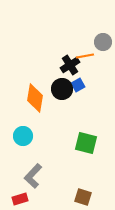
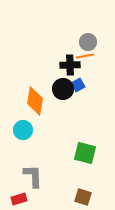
gray circle: moved 15 px left
black cross: rotated 30 degrees clockwise
black circle: moved 1 px right
orange diamond: moved 3 px down
cyan circle: moved 6 px up
green square: moved 1 px left, 10 px down
gray L-shape: rotated 135 degrees clockwise
red rectangle: moved 1 px left
